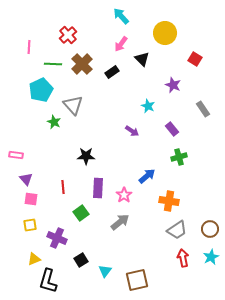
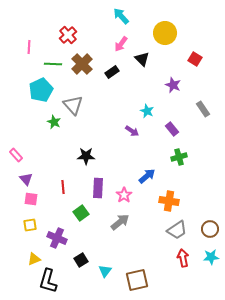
cyan star at (148, 106): moved 1 px left, 5 px down
pink rectangle at (16, 155): rotated 40 degrees clockwise
cyan star at (211, 257): rotated 21 degrees clockwise
